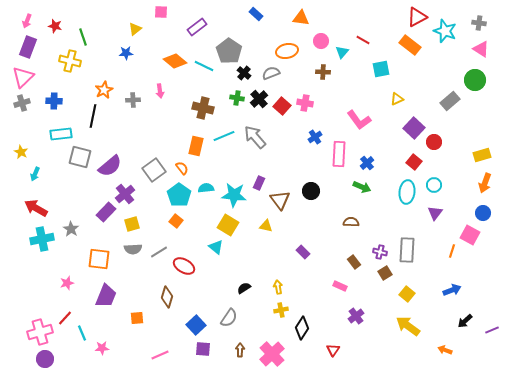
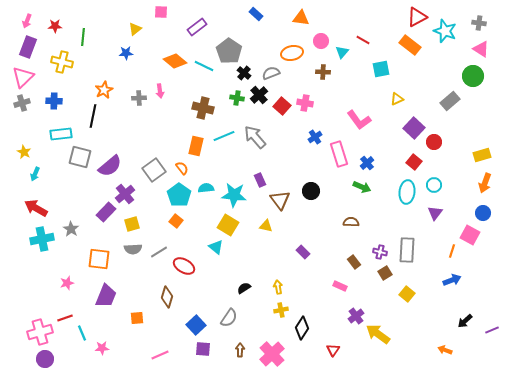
red star at (55, 26): rotated 16 degrees counterclockwise
green line at (83, 37): rotated 24 degrees clockwise
orange ellipse at (287, 51): moved 5 px right, 2 px down
yellow cross at (70, 61): moved 8 px left, 1 px down
green circle at (475, 80): moved 2 px left, 4 px up
black cross at (259, 99): moved 4 px up
gray cross at (133, 100): moved 6 px right, 2 px up
yellow star at (21, 152): moved 3 px right
pink rectangle at (339, 154): rotated 20 degrees counterclockwise
purple rectangle at (259, 183): moved 1 px right, 3 px up; rotated 48 degrees counterclockwise
blue arrow at (452, 290): moved 10 px up
red line at (65, 318): rotated 28 degrees clockwise
yellow arrow at (408, 326): moved 30 px left, 8 px down
